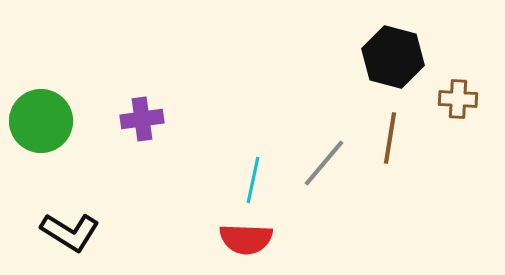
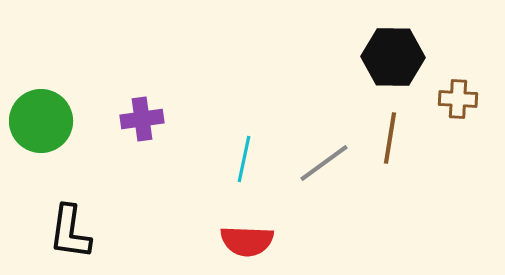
black hexagon: rotated 14 degrees counterclockwise
gray line: rotated 14 degrees clockwise
cyan line: moved 9 px left, 21 px up
black L-shape: rotated 66 degrees clockwise
red semicircle: moved 1 px right, 2 px down
